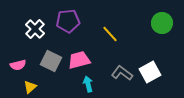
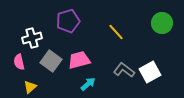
purple pentagon: rotated 10 degrees counterclockwise
white cross: moved 3 px left, 9 px down; rotated 30 degrees clockwise
yellow line: moved 6 px right, 2 px up
gray square: rotated 10 degrees clockwise
pink semicircle: moved 1 px right, 3 px up; rotated 91 degrees clockwise
gray L-shape: moved 2 px right, 3 px up
cyan arrow: rotated 63 degrees clockwise
